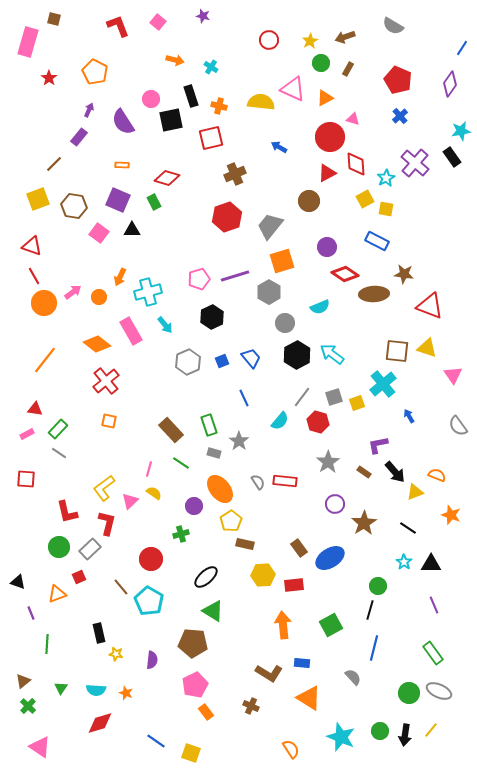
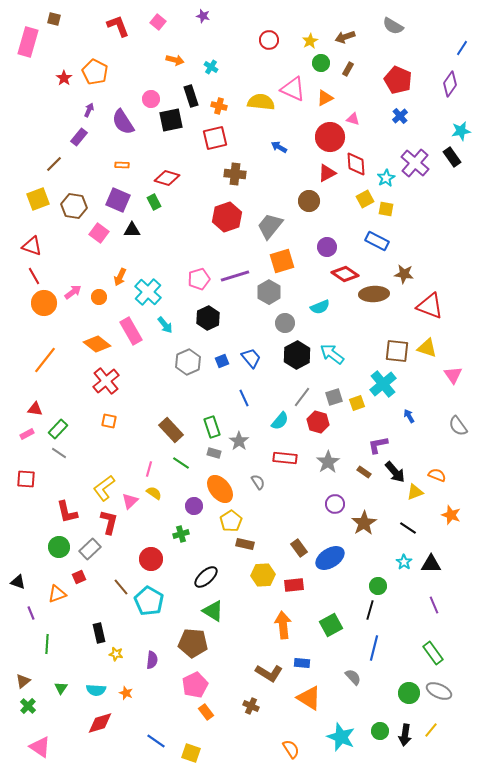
red star at (49, 78): moved 15 px right
red square at (211, 138): moved 4 px right
brown cross at (235, 174): rotated 30 degrees clockwise
cyan cross at (148, 292): rotated 32 degrees counterclockwise
black hexagon at (212, 317): moved 4 px left, 1 px down
green rectangle at (209, 425): moved 3 px right, 2 px down
red rectangle at (285, 481): moved 23 px up
red L-shape at (107, 523): moved 2 px right, 1 px up
